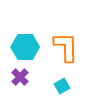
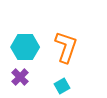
orange L-shape: rotated 20 degrees clockwise
